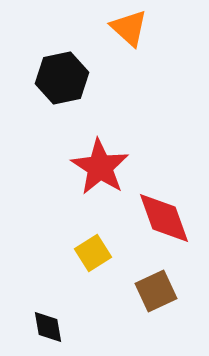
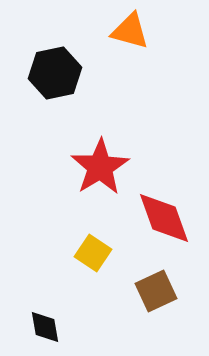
orange triangle: moved 1 px right, 3 px down; rotated 27 degrees counterclockwise
black hexagon: moved 7 px left, 5 px up
red star: rotated 8 degrees clockwise
yellow square: rotated 24 degrees counterclockwise
black diamond: moved 3 px left
